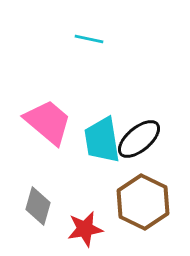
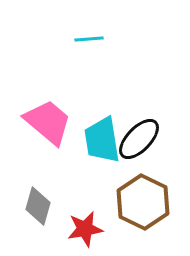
cyan line: rotated 16 degrees counterclockwise
black ellipse: rotated 6 degrees counterclockwise
